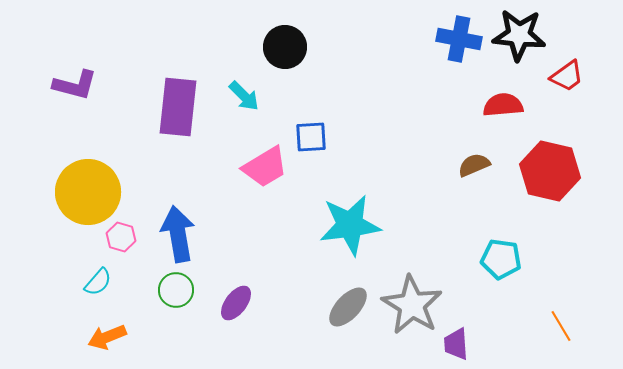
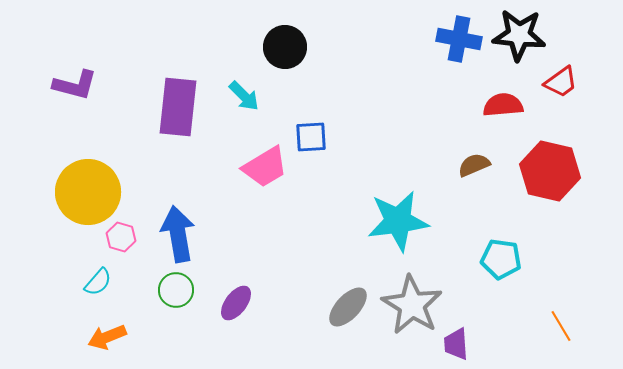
red trapezoid: moved 6 px left, 6 px down
cyan star: moved 48 px right, 4 px up
